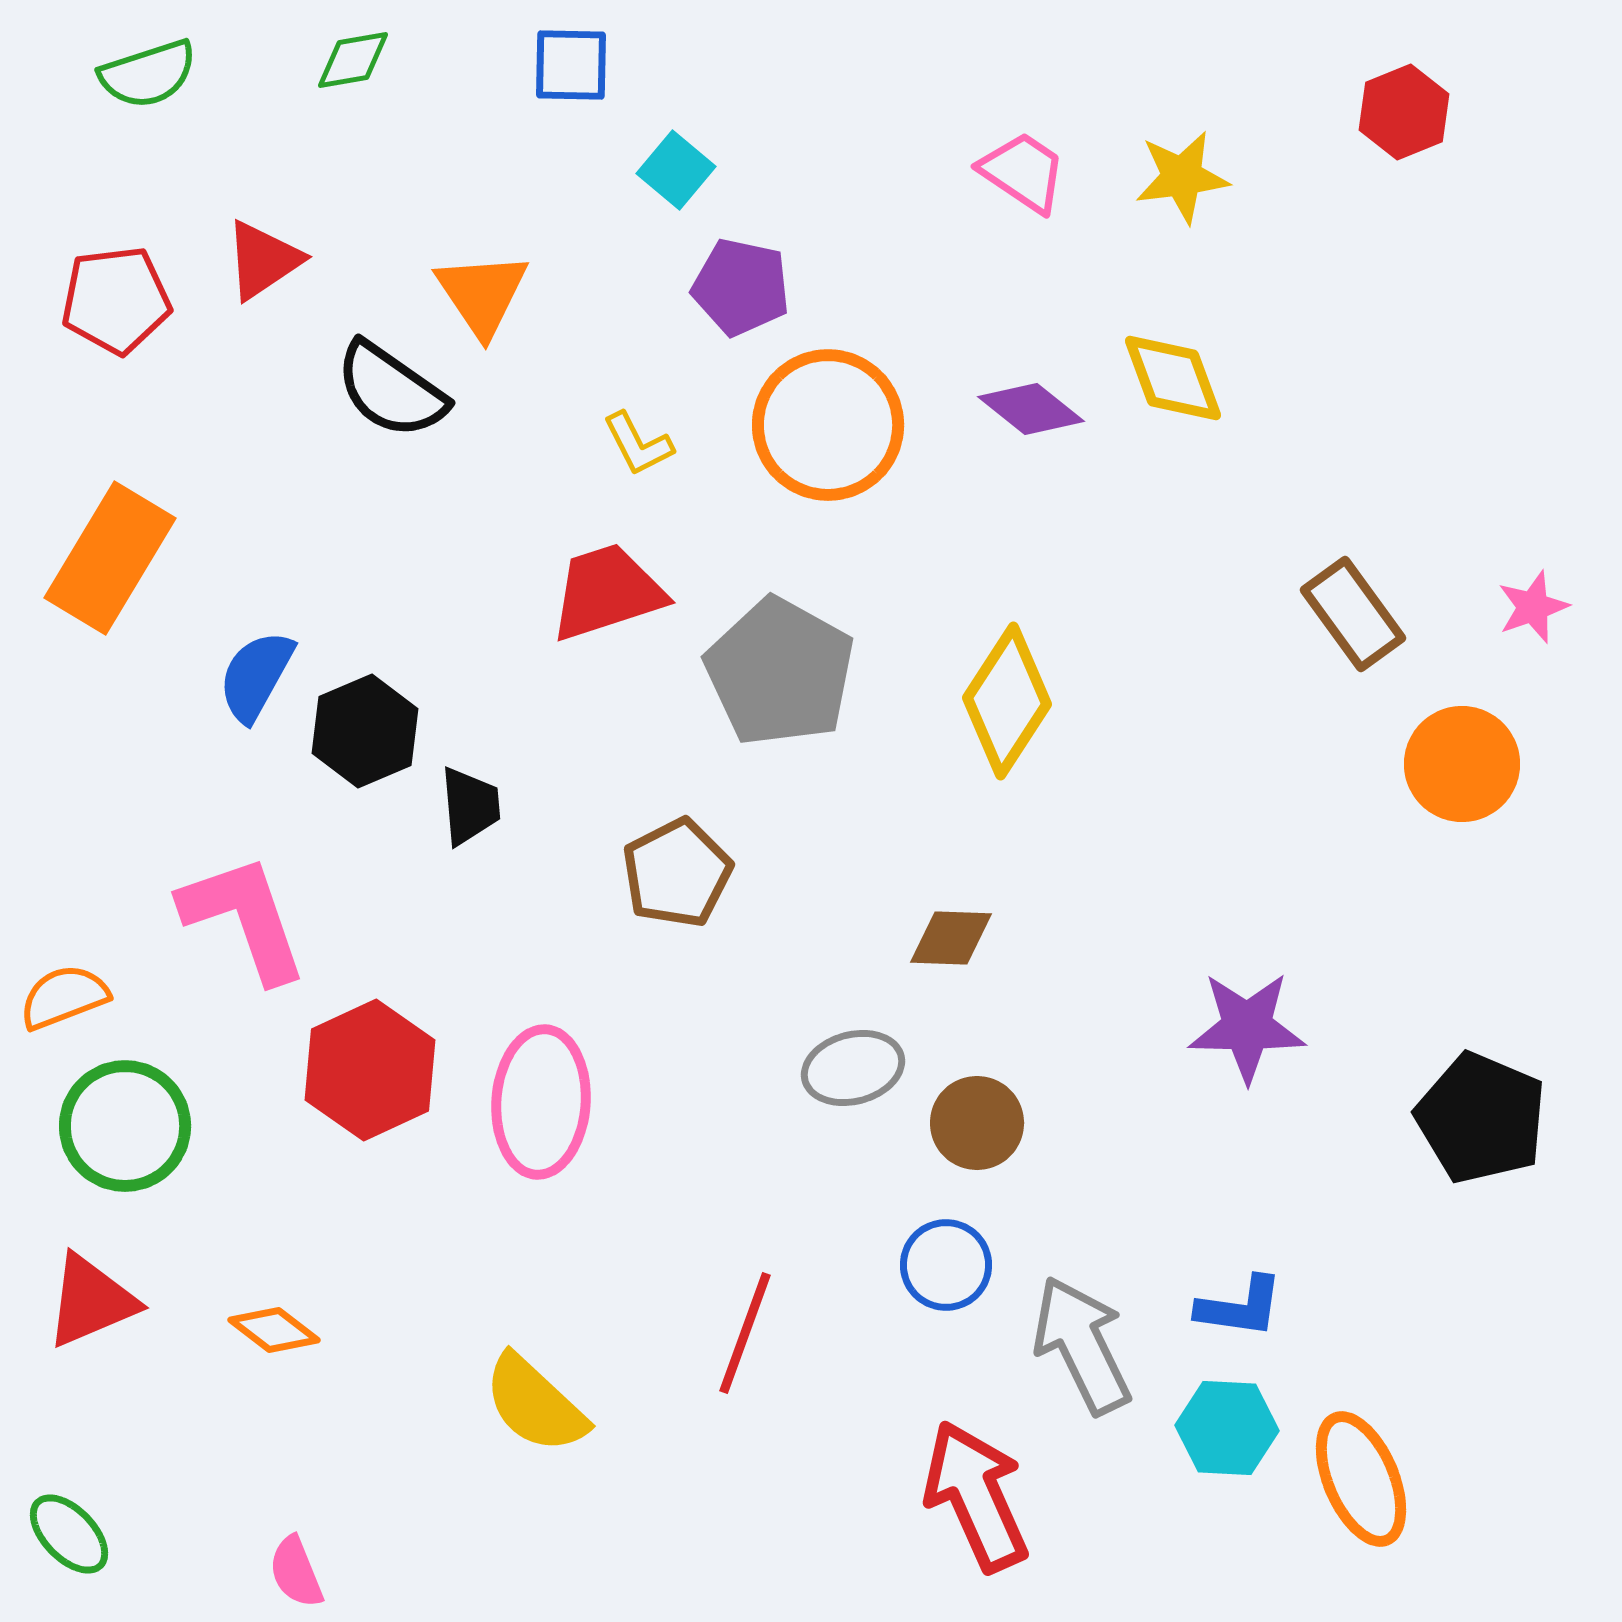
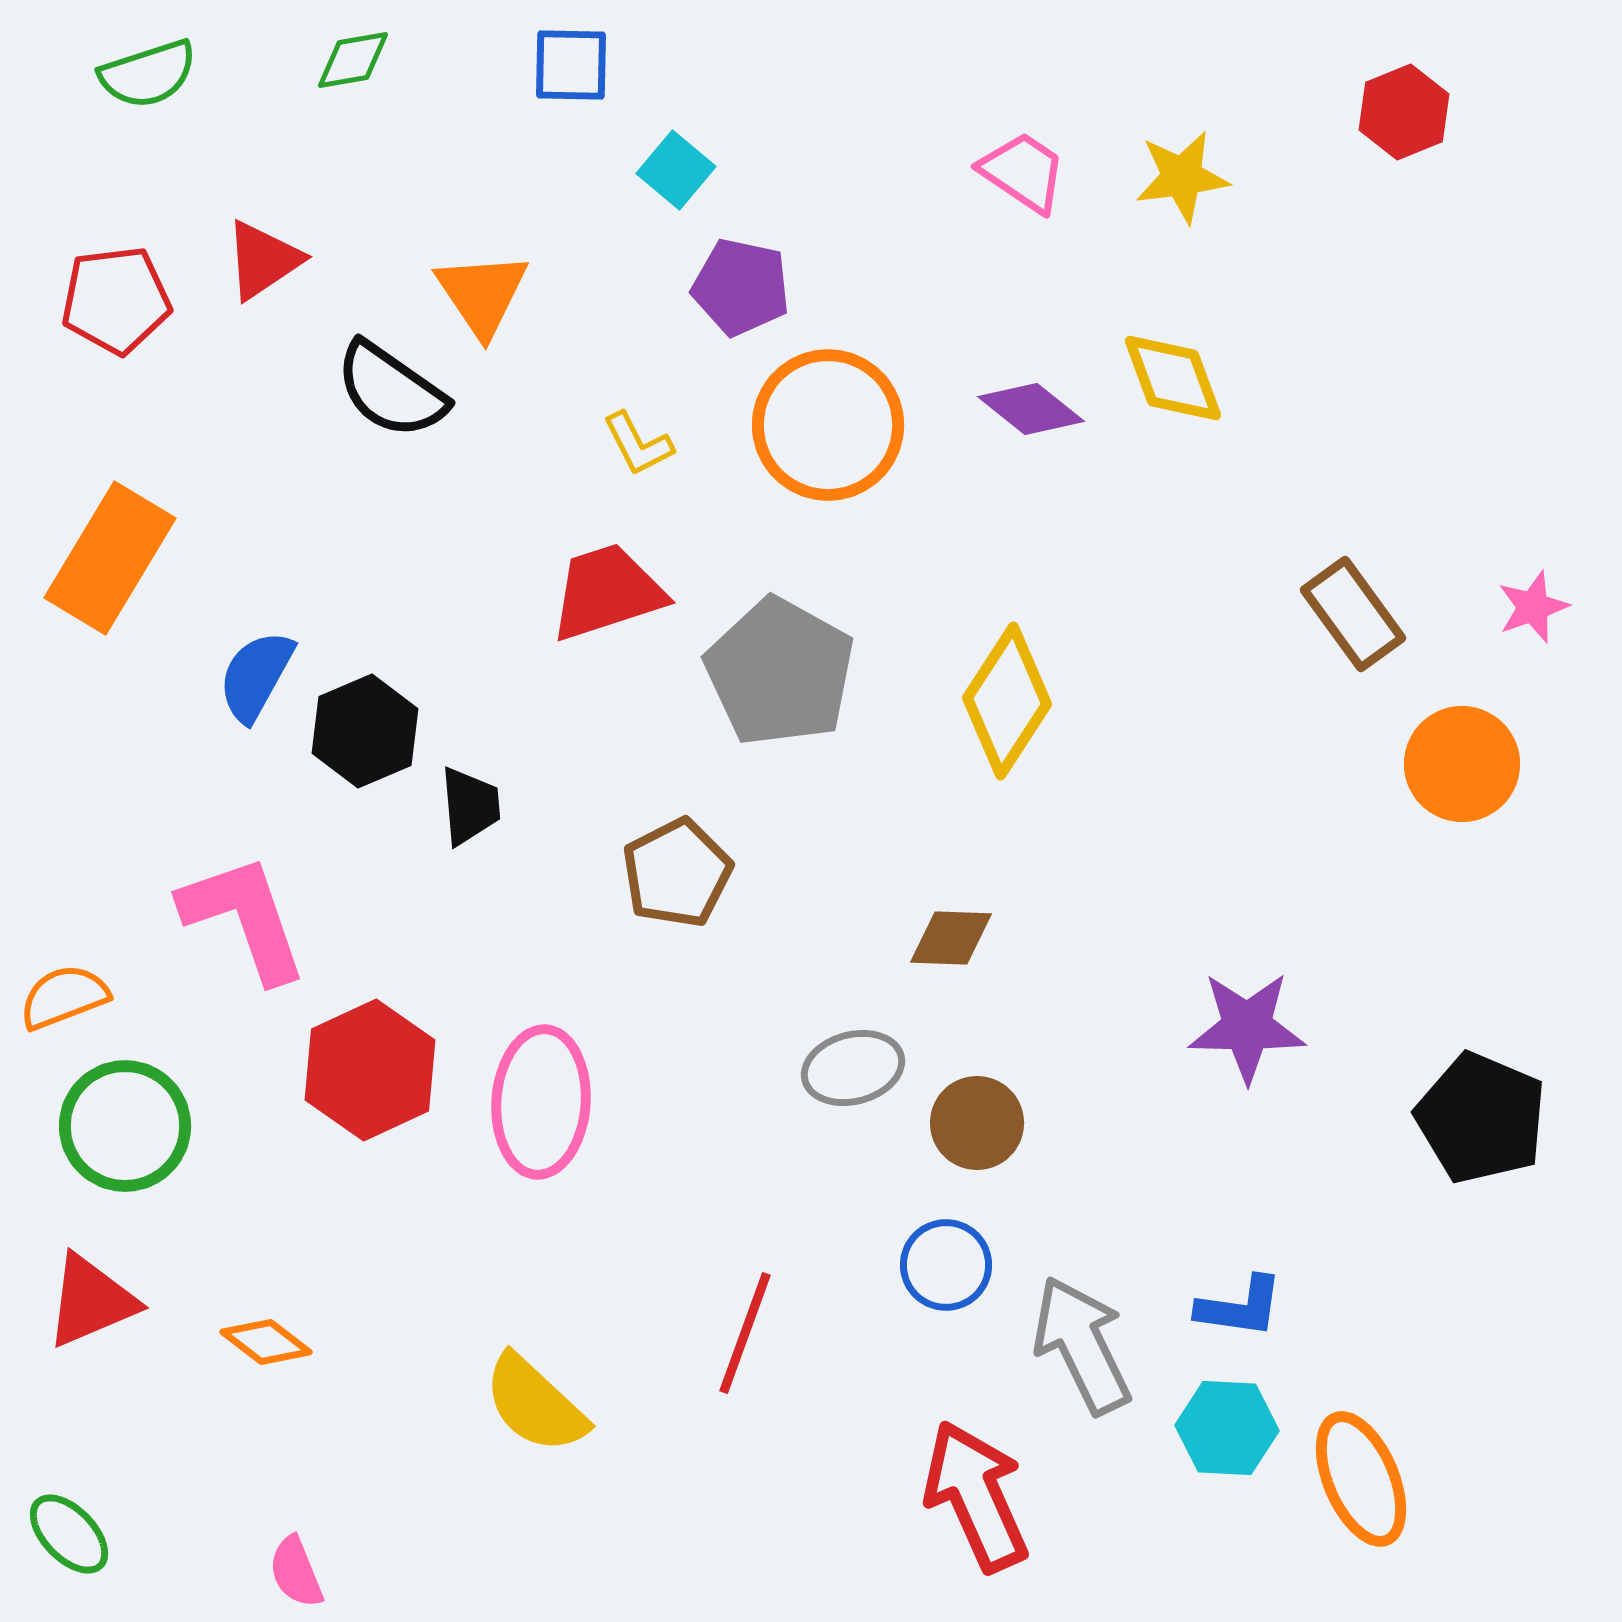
orange diamond at (274, 1330): moved 8 px left, 12 px down
